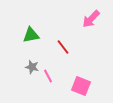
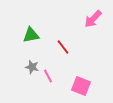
pink arrow: moved 2 px right
